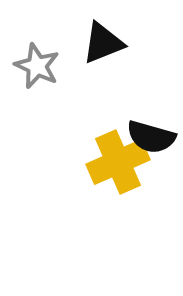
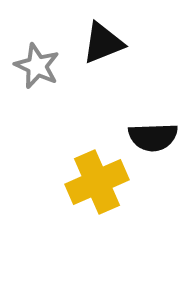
black semicircle: moved 2 px right; rotated 18 degrees counterclockwise
yellow cross: moved 21 px left, 20 px down
